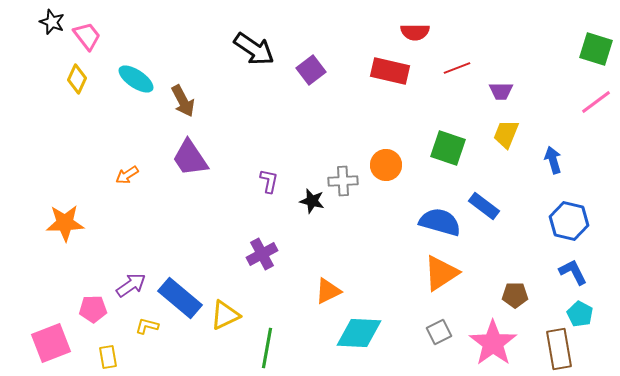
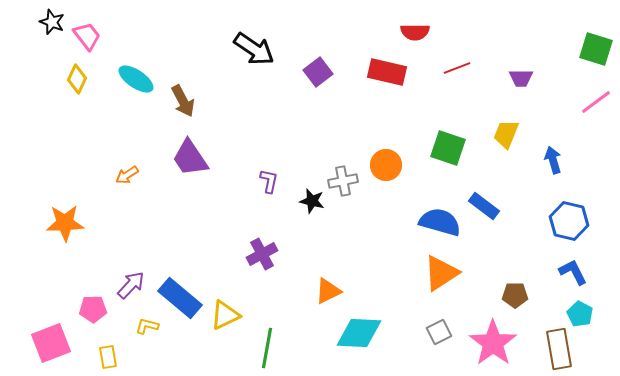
purple square at (311, 70): moved 7 px right, 2 px down
red rectangle at (390, 71): moved 3 px left, 1 px down
purple trapezoid at (501, 91): moved 20 px right, 13 px up
gray cross at (343, 181): rotated 8 degrees counterclockwise
purple arrow at (131, 285): rotated 12 degrees counterclockwise
